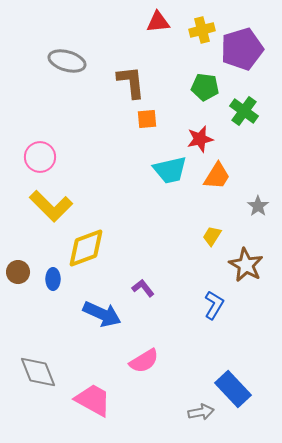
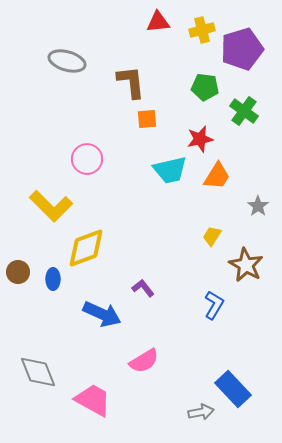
pink circle: moved 47 px right, 2 px down
